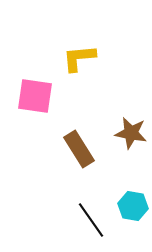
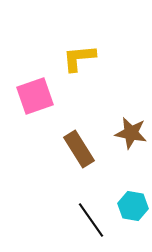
pink square: rotated 27 degrees counterclockwise
